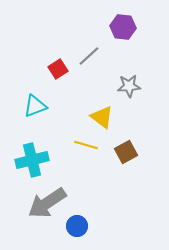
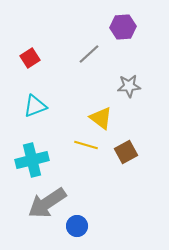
purple hexagon: rotated 10 degrees counterclockwise
gray line: moved 2 px up
red square: moved 28 px left, 11 px up
yellow triangle: moved 1 px left, 1 px down
